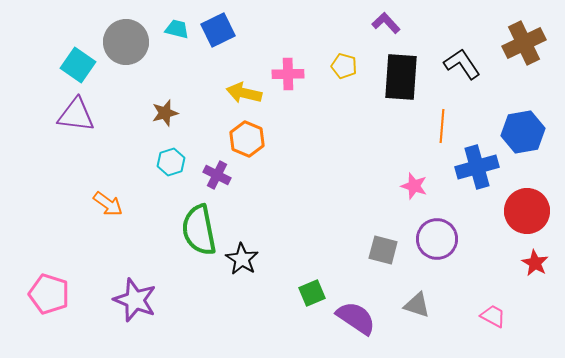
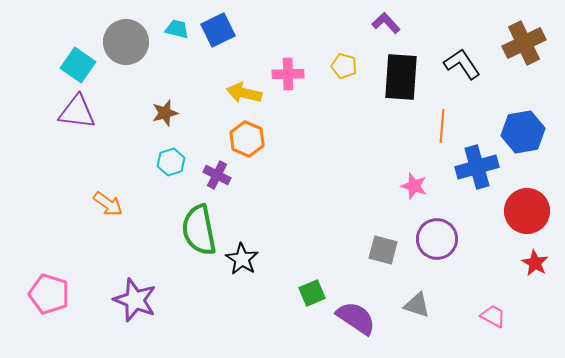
purple triangle: moved 1 px right, 3 px up
